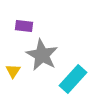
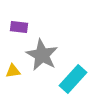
purple rectangle: moved 5 px left, 1 px down
yellow triangle: rotated 49 degrees clockwise
